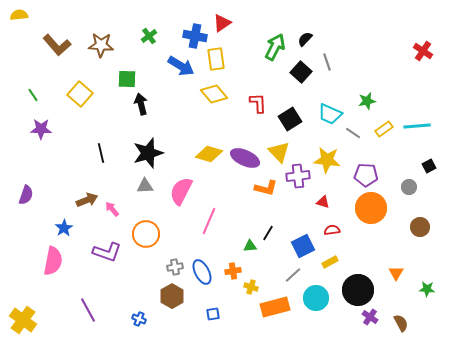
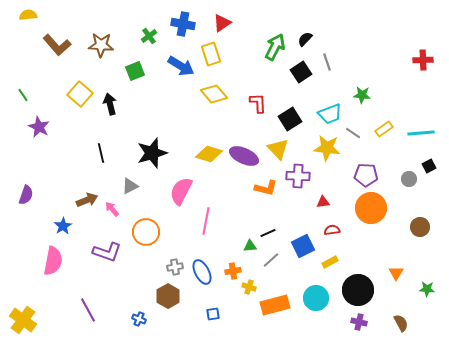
yellow semicircle at (19, 15): moved 9 px right
blue cross at (195, 36): moved 12 px left, 12 px up
red cross at (423, 51): moved 9 px down; rotated 36 degrees counterclockwise
yellow rectangle at (216, 59): moved 5 px left, 5 px up; rotated 10 degrees counterclockwise
black square at (301, 72): rotated 15 degrees clockwise
green square at (127, 79): moved 8 px right, 8 px up; rotated 24 degrees counterclockwise
green line at (33, 95): moved 10 px left
green star at (367, 101): moved 5 px left, 6 px up; rotated 18 degrees clockwise
black arrow at (141, 104): moved 31 px left
cyan trapezoid at (330, 114): rotated 45 degrees counterclockwise
cyan line at (417, 126): moved 4 px right, 7 px down
purple star at (41, 129): moved 2 px left, 2 px up; rotated 25 degrees clockwise
yellow triangle at (279, 152): moved 1 px left, 3 px up
black star at (148, 153): moved 4 px right
purple ellipse at (245, 158): moved 1 px left, 2 px up
yellow star at (327, 160): moved 12 px up
purple cross at (298, 176): rotated 10 degrees clockwise
gray triangle at (145, 186): moved 15 px left; rotated 24 degrees counterclockwise
gray circle at (409, 187): moved 8 px up
red triangle at (323, 202): rotated 24 degrees counterclockwise
pink line at (209, 221): moved 3 px left; rotated 12 degrees counterclockwise
blue star at (64, 228): moved 1 px left, 2 px up
black line at (268, 233): rotated 35 degrees clockwise
orange circle at (146, 234): moved 2 px up
gray line at (293, 275): moved 22 px left, 15 px up
yellow cross at (251, 287): moved 2 px left
brown hexagon at (172, 296): moved 4 px left
orange rectangle at (275, 307): moved 2 px up
purple cross at (370, 317): moved 11 px left, 5 px down; rotated 21 degrees counterclockwise
